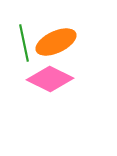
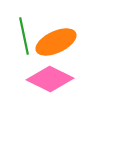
green line: moved 7 px up
